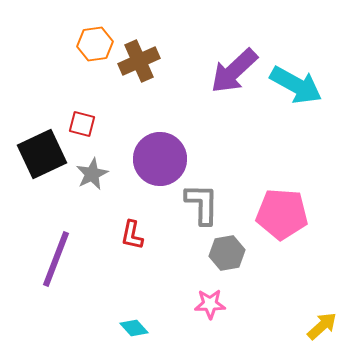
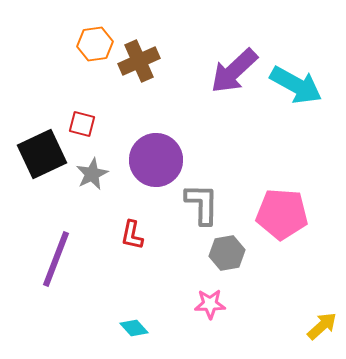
purple circle: moved 4 px left, 1 px down
